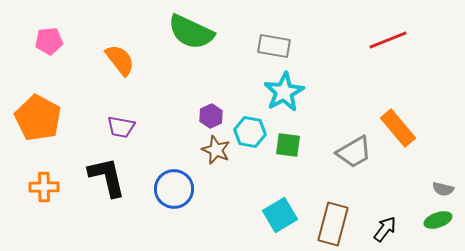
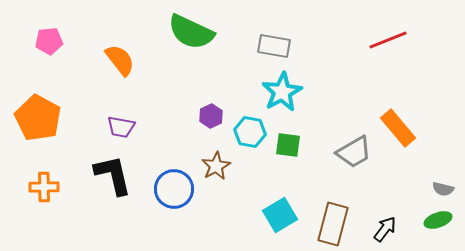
cyan star: moved 2 px left
brown star: moved 16 px down; rotated 20 degrees clockwise
black L-shape: moved 6 px right, 2 px up
